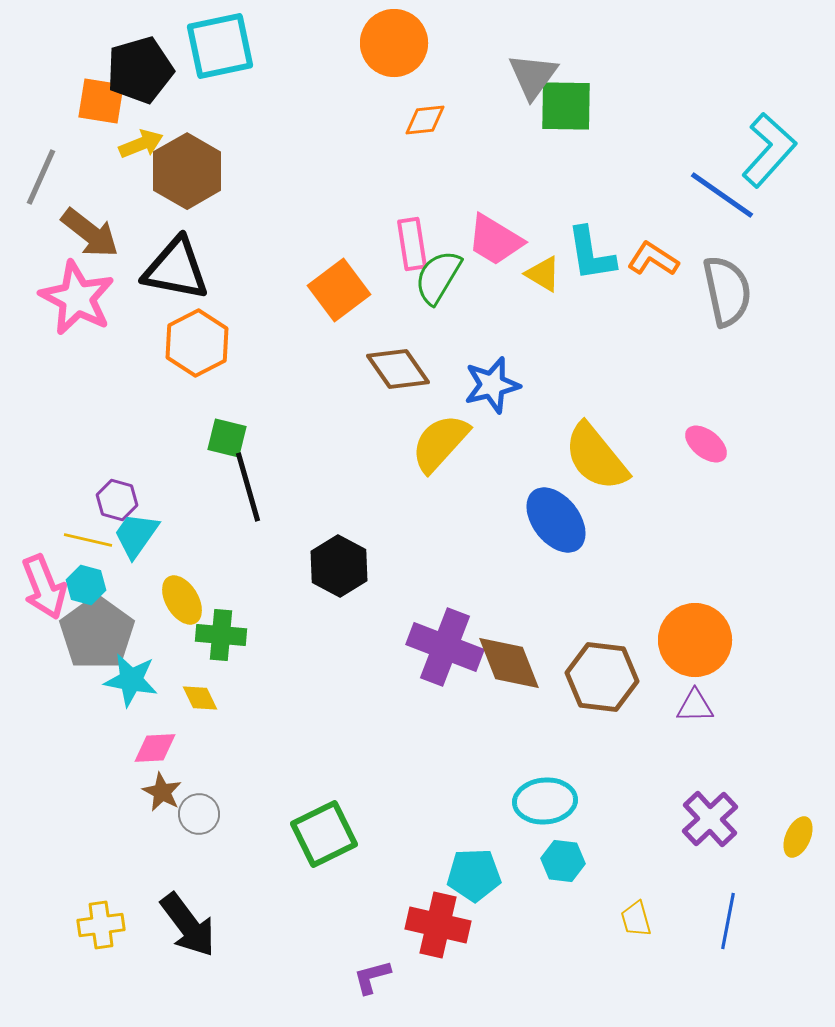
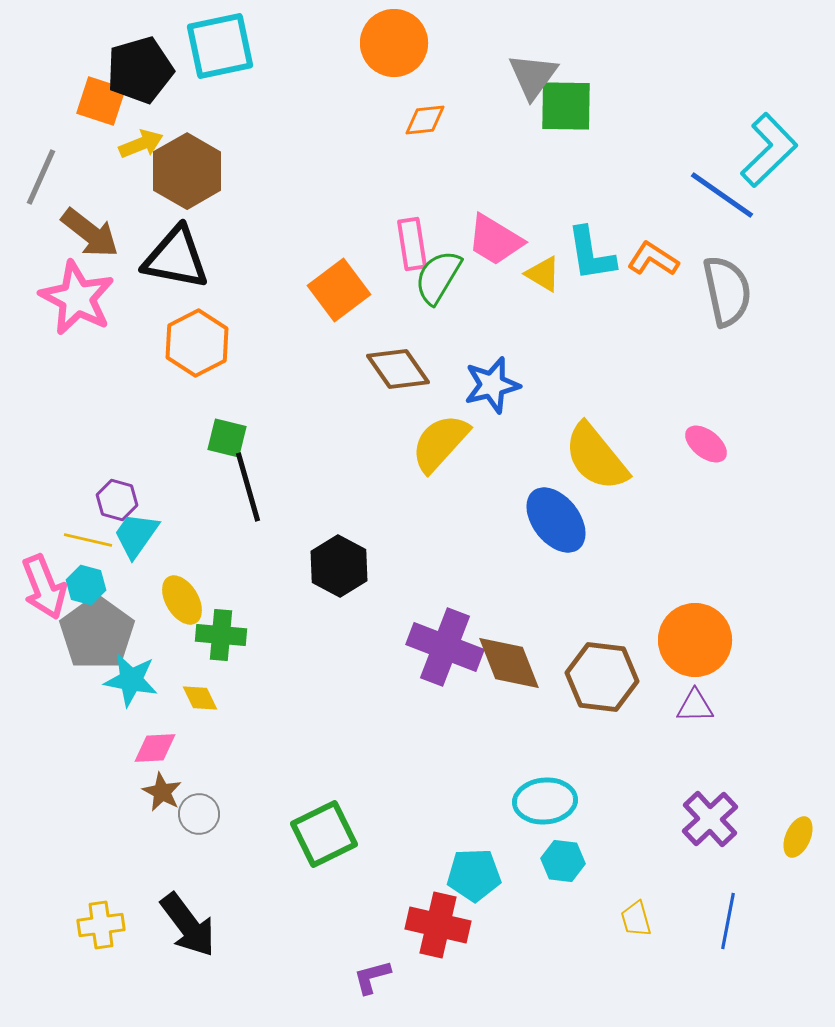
orange square at (101, 101): rotated 9 degrees clockwise
cyan L-shape at (769, 150): rotated 4 degrees clockwise
black triangle at (176, 269): moved 11 px up
